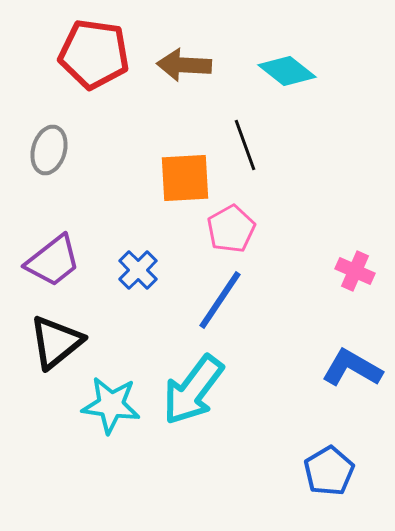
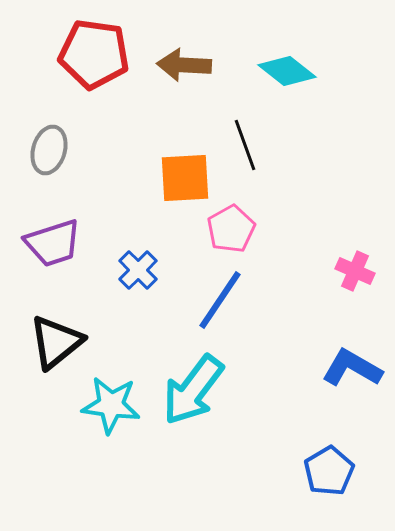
purple trapezoid: moved 18 px up; rotated 20 degrees clockwise
